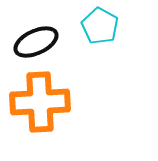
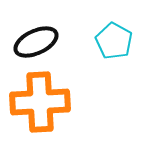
cyan pentagon: moved 14 px right, 15 px down
